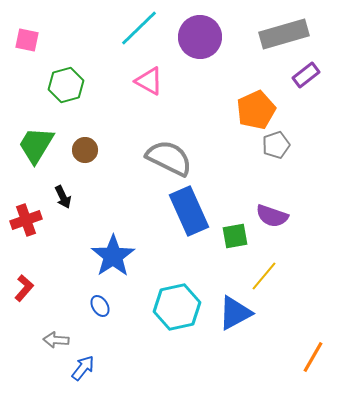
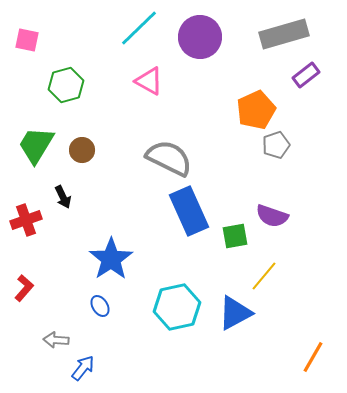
brown circle: moved 3 px left
blue star: moved 2 px left, 3 px down
